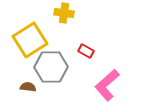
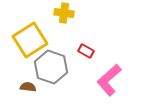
gray hexagon: rotated 20 degrees clockwise
pink L-shape: moved 2 px right, 5 px up
